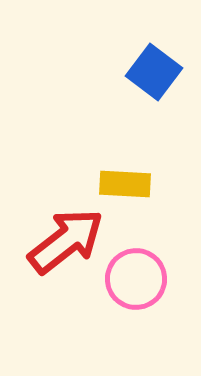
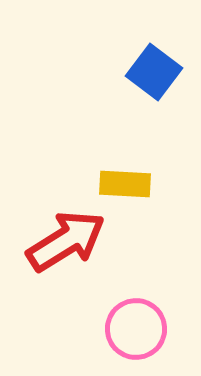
red arrow: rotated 6 degrees clockwise
pink circle: moved 50 px down
